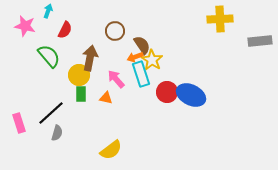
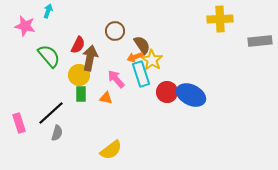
red semicircle: moved 13 px right, 15 px down
